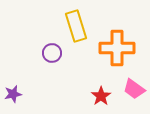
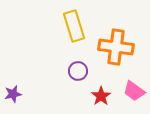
yellow rectangle: moved 2 px left
orange cross: moved 1 px left, 1 px up; rotated 8 degrees clockwise
purple circle: moved 26 px right, 18 px down
pink trapezoid: moved 2 px down
